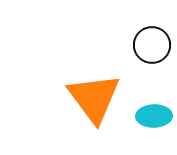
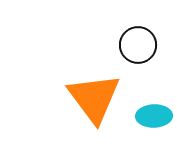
black circle: moved 14 px left
